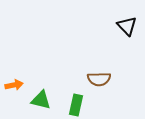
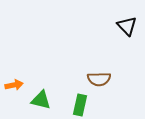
green rectangle: moved 4 px right
